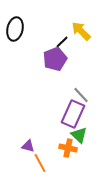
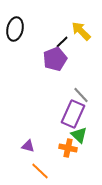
orange line: moved 8 px down; rotated 18 degrees counterclockwise
